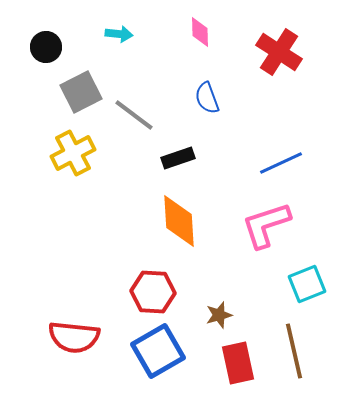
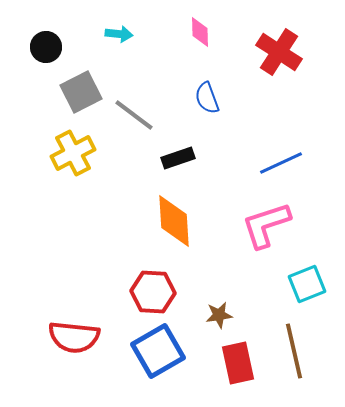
orange diamond: moved 5 px left
brown star: rotated 8 degrees clockwise
